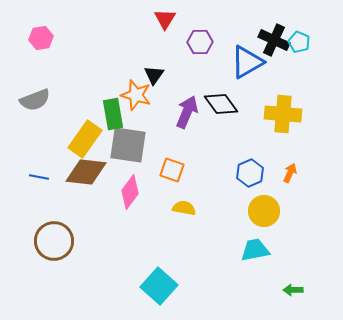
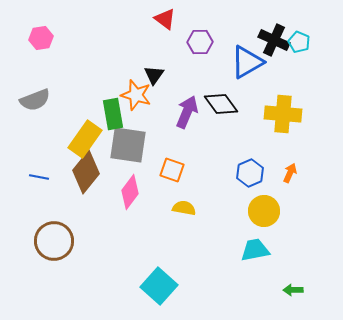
red triangle: rotated 25 degrees counterclockwise
brown diamond: rotated 57 degrees counterclockwise
